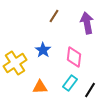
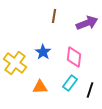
brown line: rotated 24 degrees counterclockwise
purple arrow: rotated 80 degrees clockwise
blue star: moved 2 px down
yellow cross: rotated 20 degrees counterclockwise
black line: rotated 14 degrees counterclockwise
